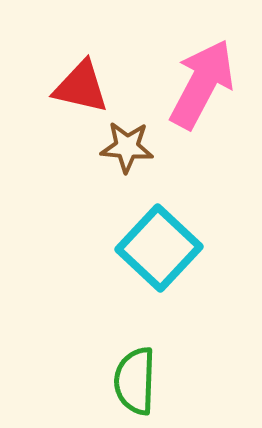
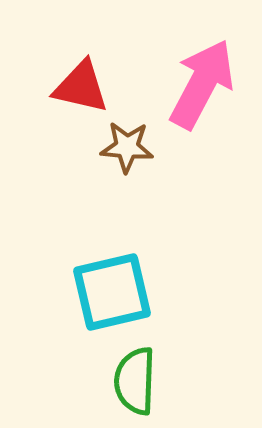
cyan square: moved 47 px left, 44 px down; rotated 34 degrees clockwise
